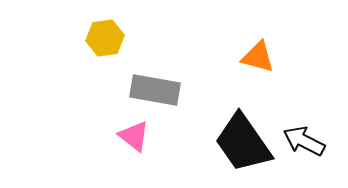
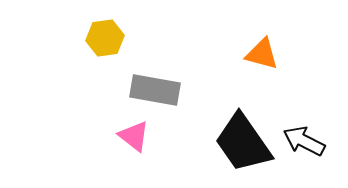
orange triangle: moved 4 px right, 3 px up
